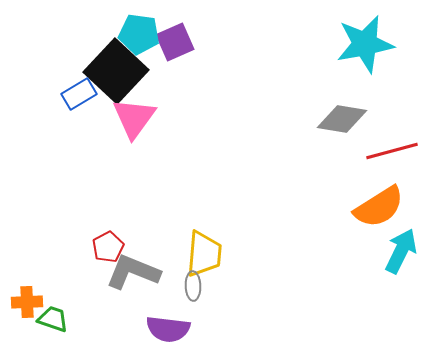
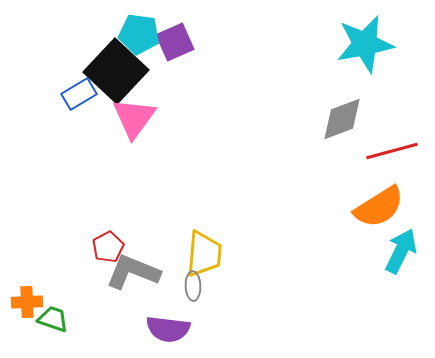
gray diamond: rotated 30 degrees counterclockwise
